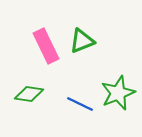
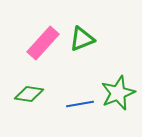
green triangle: moved 2 px up
pink rectangle: moved 3 px left, 3 px up; rotated 68 degrees clockwise
blue line: rotated 36 degrees counterclockwise
